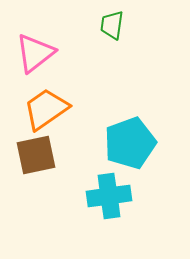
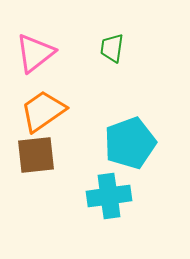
green trapezoid: moved 23 px down
orange trapezoid: moved 3 px left, 2 px down
brown square: rotated 6 degrees clockwise
